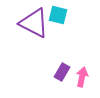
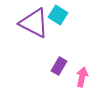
cyan square: rotated 18 degrees clockwise
purple rectangle: moved 3 px left, 6 px up
